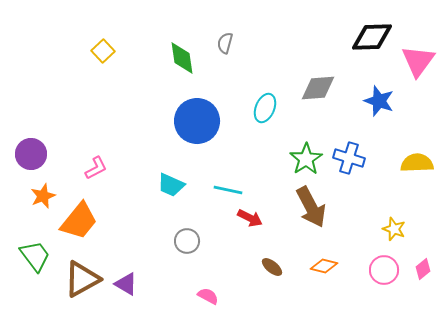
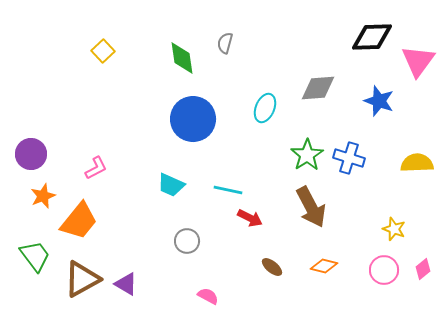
blue circle: moved 4 px left, 2 px up
green star: moved 1 px right, 4 px up
